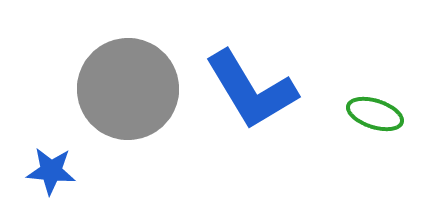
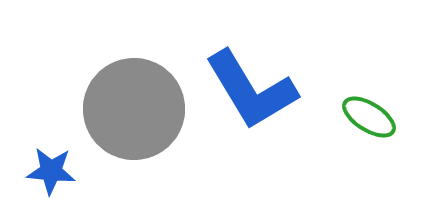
gray circle: moved 6 px right, 20 px down
green ellipse: moved 6 px left, 3 px down; rotated 14 degrees clockwise
